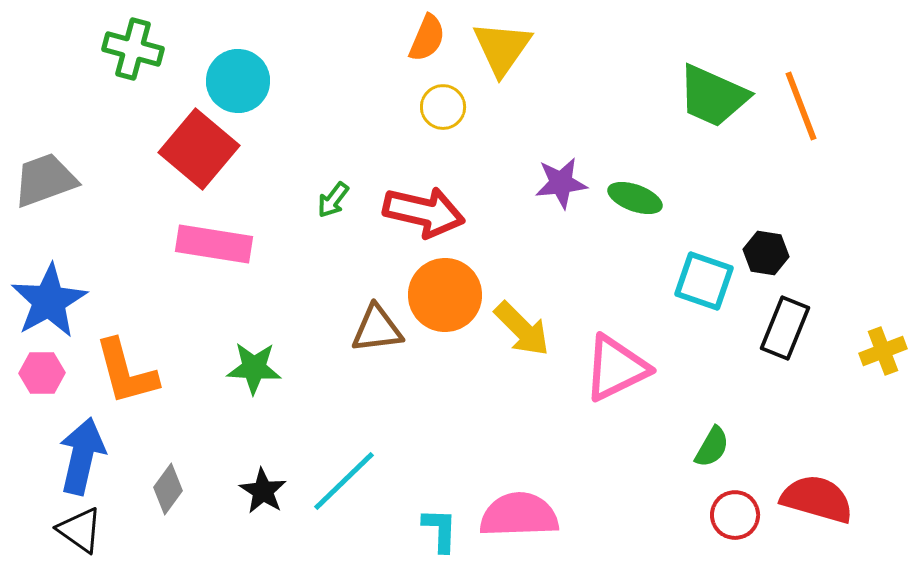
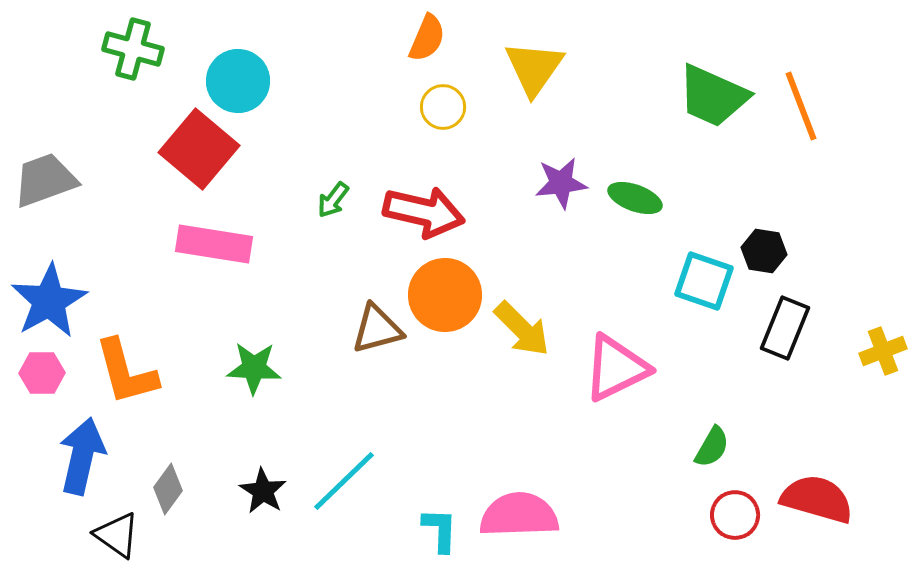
yellow triangle: moved 32 px right, 20 px down
black hexagon: moved 2 px left, 2 px up
brown triangle: rotated 8 degrees counterclockwise
black triangle: moved 37 px right, 5 px down
